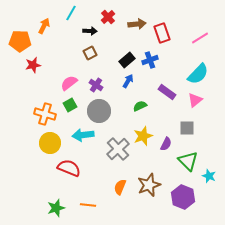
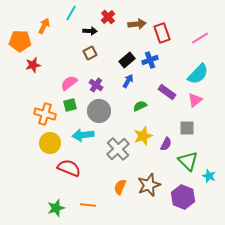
green square: rotated 16 degrees clockwise
